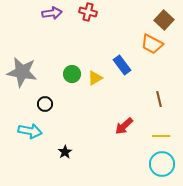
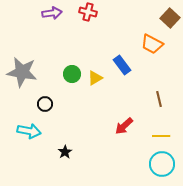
brown square: moved 6 px right, 2 px up
cyan arrow: moved 1 px left
